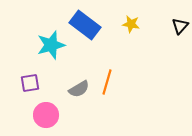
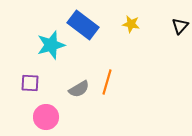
blue rectangle: moved 2 px left
purple square: rotated 12 degrees clockwise
pink circle: moved 2 px down
